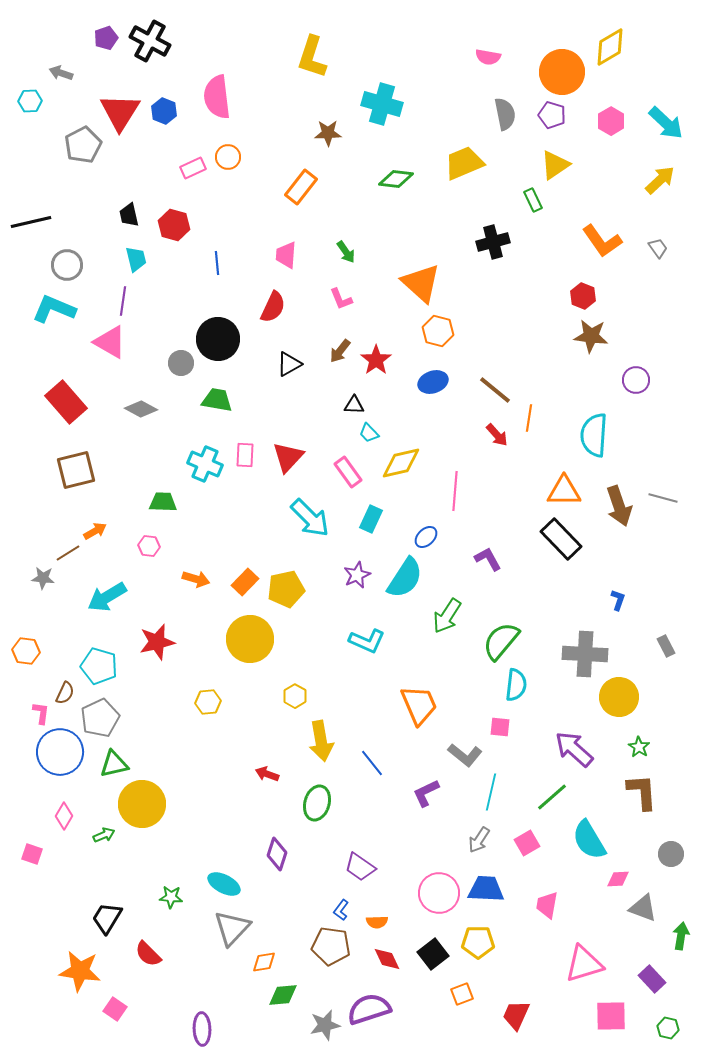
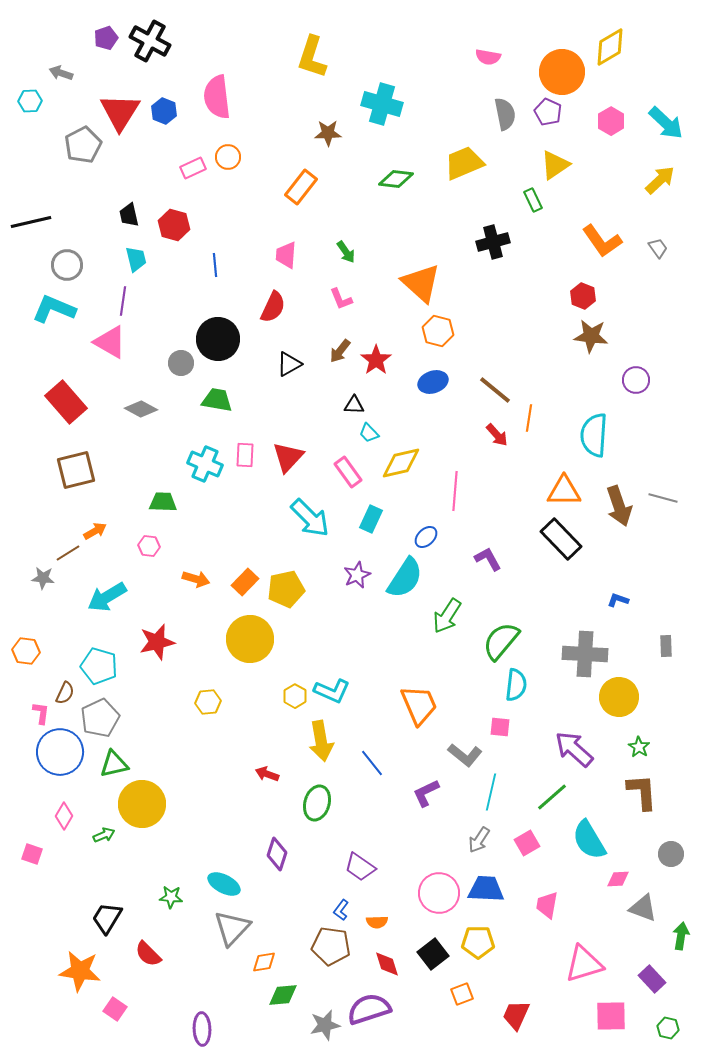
purple pentagon at (552, 115): moved 4 px left, 3 px up; rotated 8 degrees clockwise
blue line at (217, 263): moved 2 px left, 2 px down
blue L-shape at (618, 600): rotated 90 degrees counterclockwise
cyan L-shape at (367, 641): moved 35 px left, 50 px down
gray rectangle at (666, 646): rotated 25 degrees clockwise
red diamond at (387, 959): moved 5 px down; rotated 8 degrees clockwise
